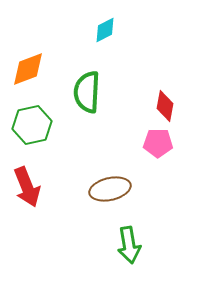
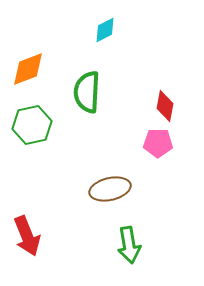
red arrow: moved 49 px down
